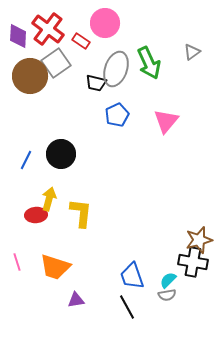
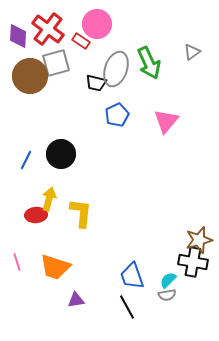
pink circle: moved 8 px left, 1 px down
gray square: rotated 20 degrees clockwise
